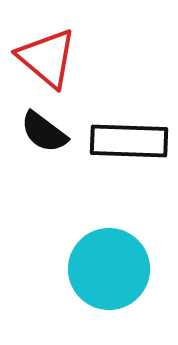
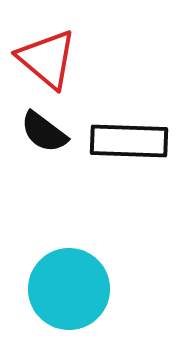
red triangle: moved 1 px down
cyan circle: moved 40 px left, 20 px down
